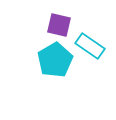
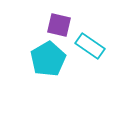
cyan pentagon: moved 7 px left, 1 px up
